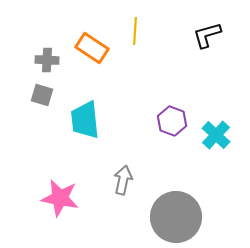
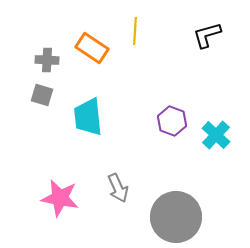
cyan trapezoid: moved 3 px right, 3 px up
gray arrow: moved 5 px left, 8 px down; rotated 144 degrees clockwise
